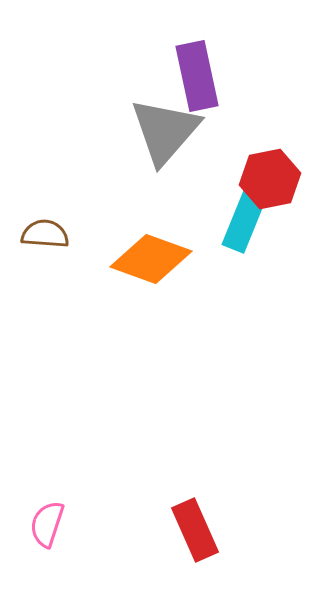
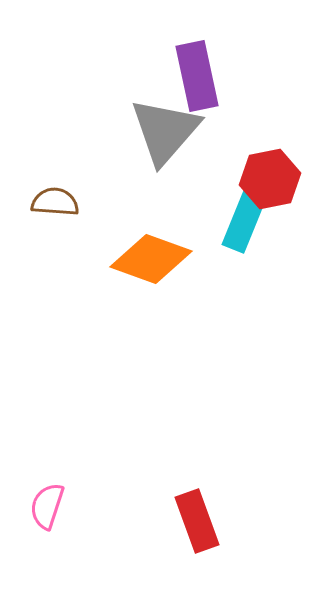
brown semicircle: moved 10 px right, 32 px up
pink semicircle: moved 18 px up
red rectangle: moved 2 px right, 9 px up; rotated 4 degrees clockwise
